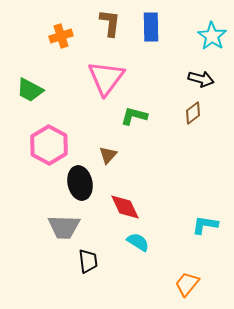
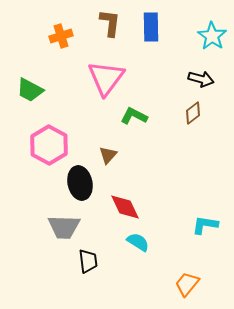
green L-shape: rotated 12 degrees clockwise
